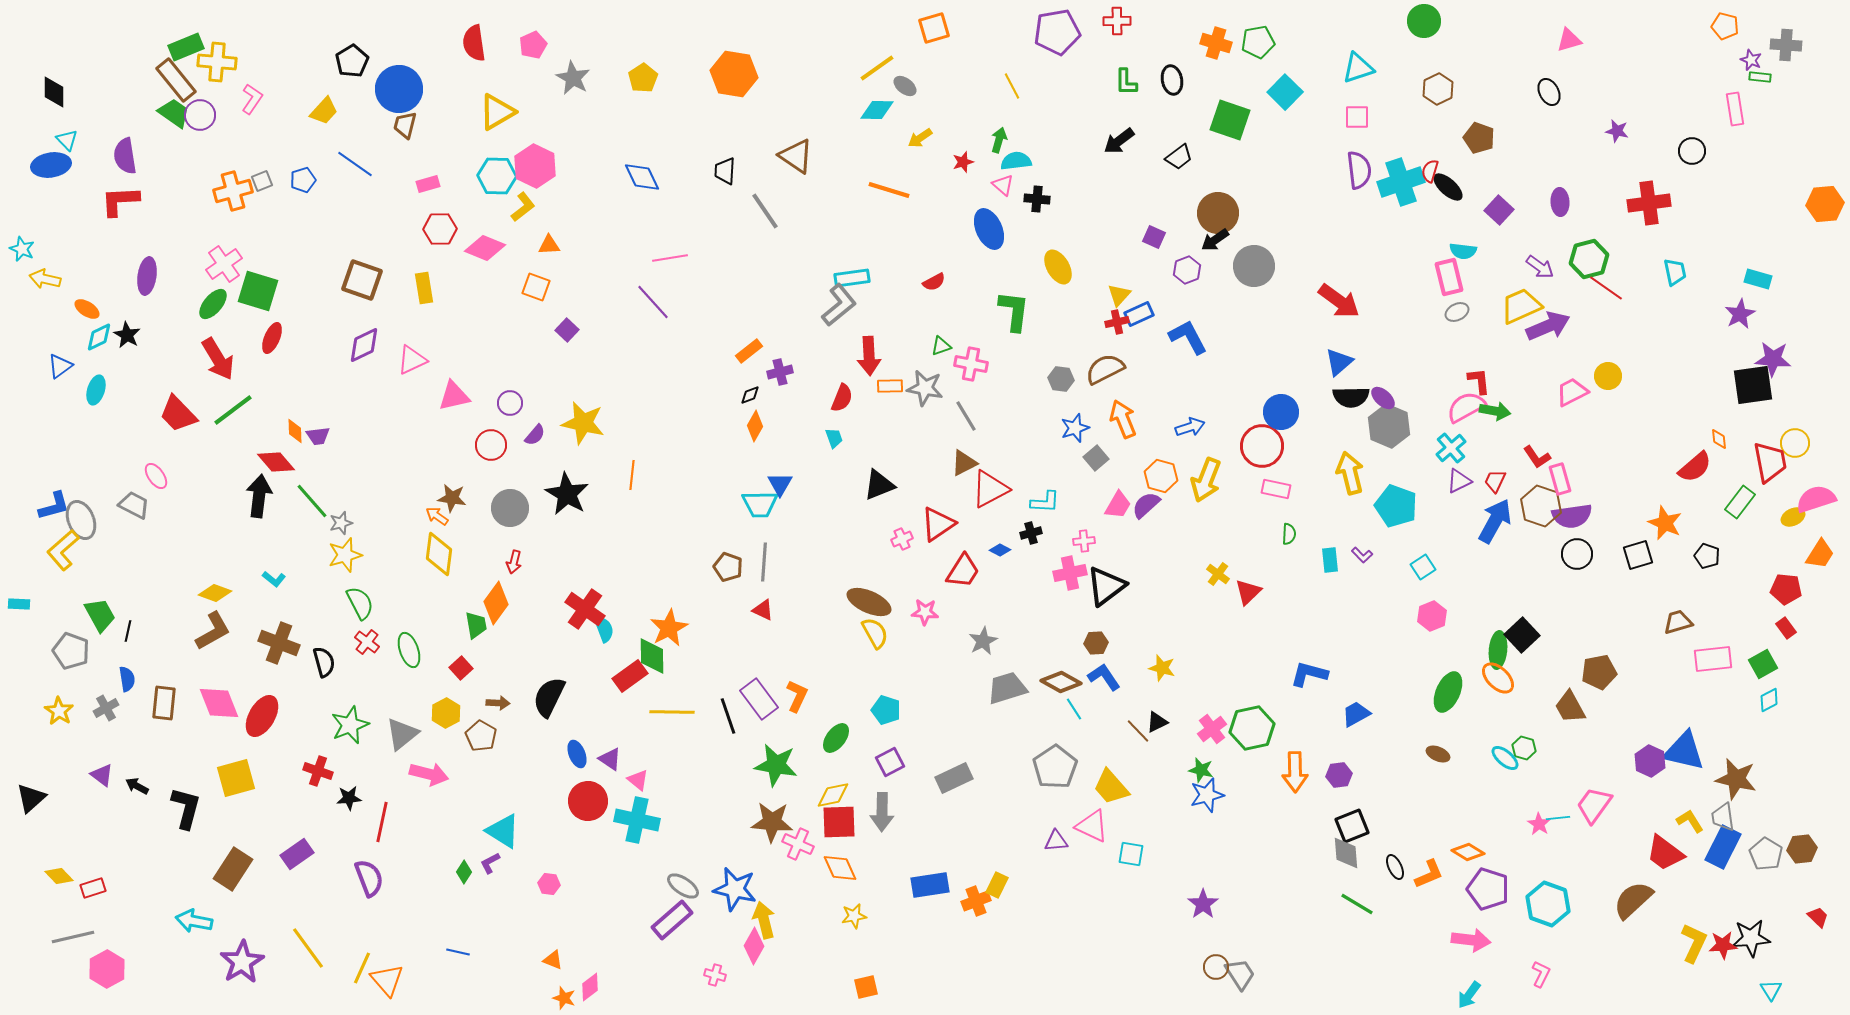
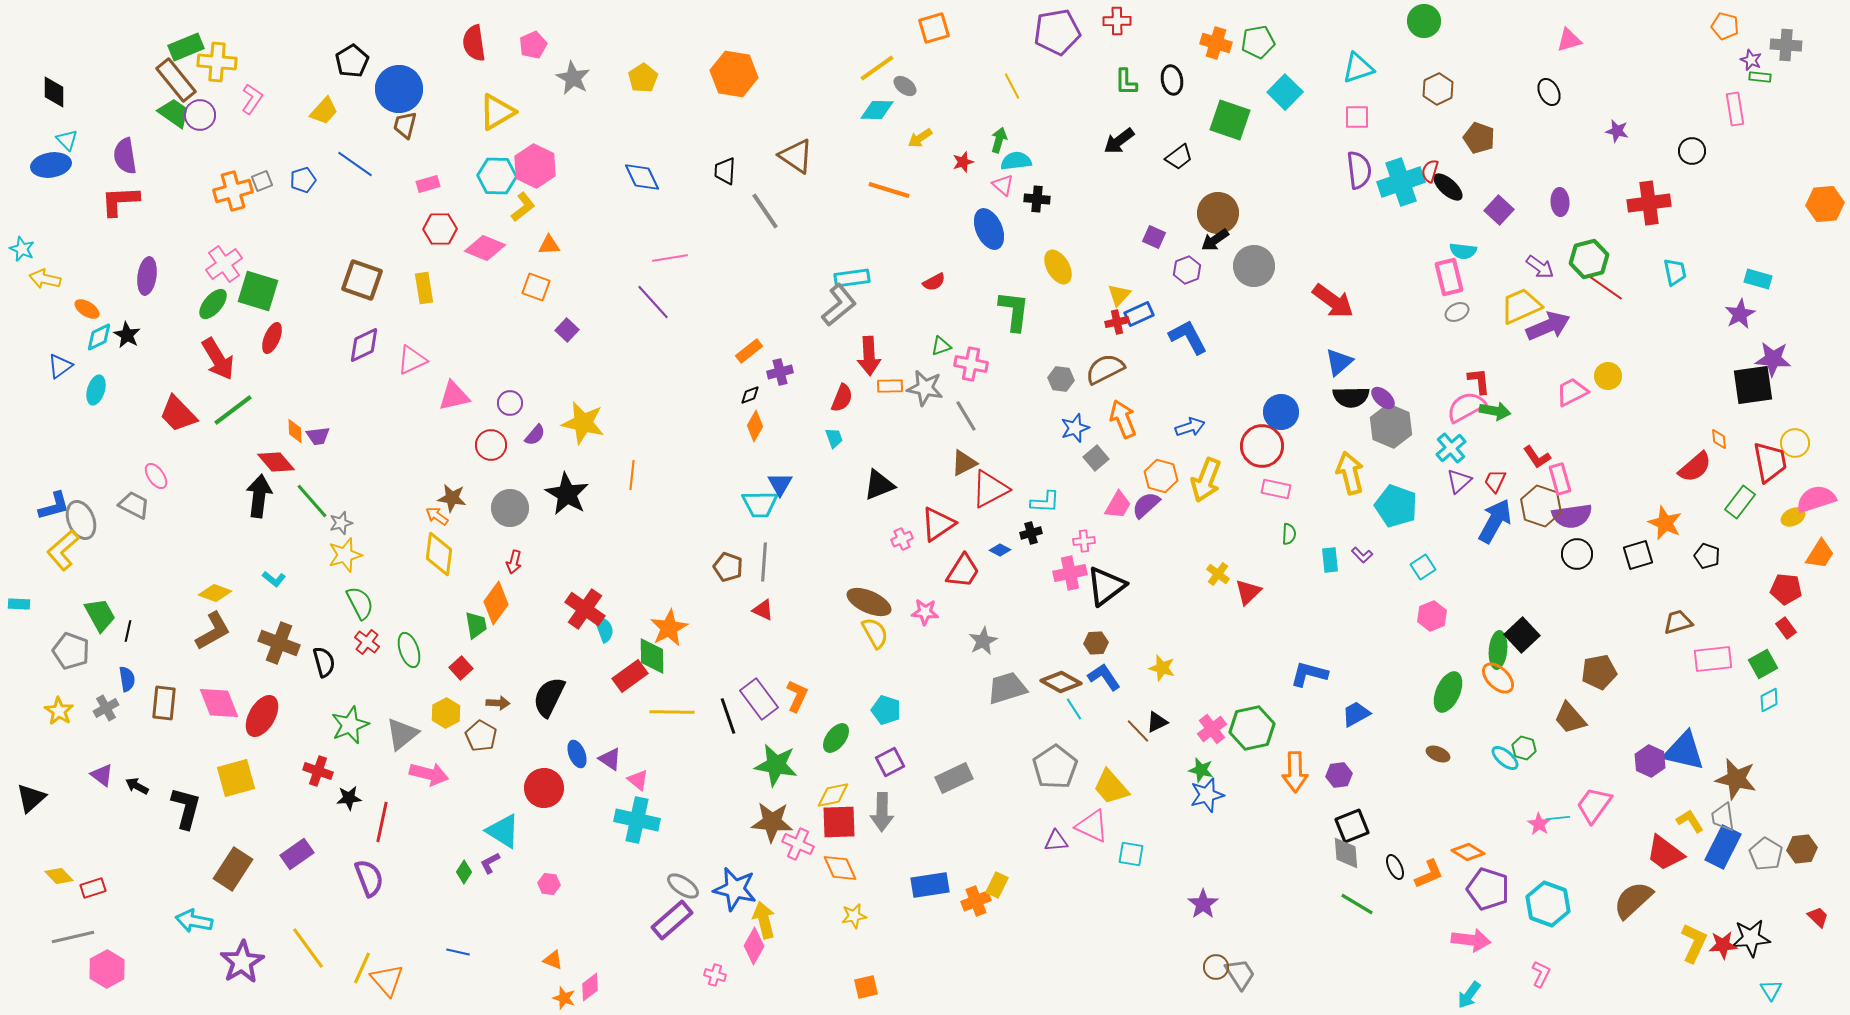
red arrow at (1339, 301): moved 6 px left
gray hexagon at (1389, 426): moved 2 px right
purple triangle at (1459, 481): rotated 16 degrees counterclockwise
brown trapezoid at (1570, 707): moved 11 px down; rotated 12 degrees counterclockwise
red circle at (588, 801): moved 44 px left, 13 px up
